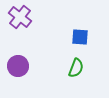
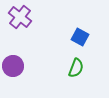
blue square: rotated 24 degrees clockwise
purple circle: moved 5 px left
